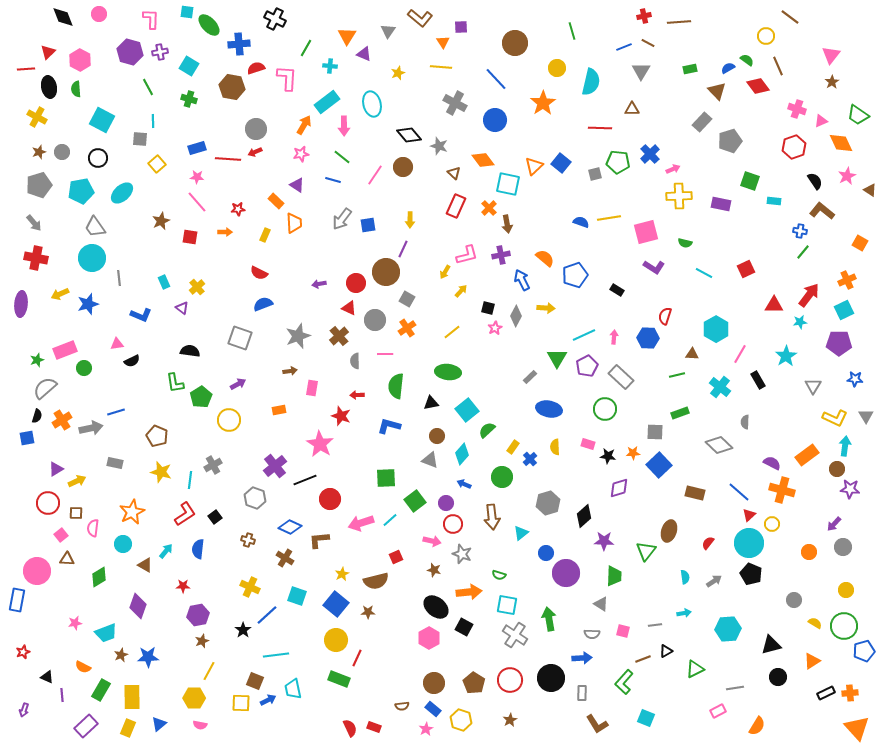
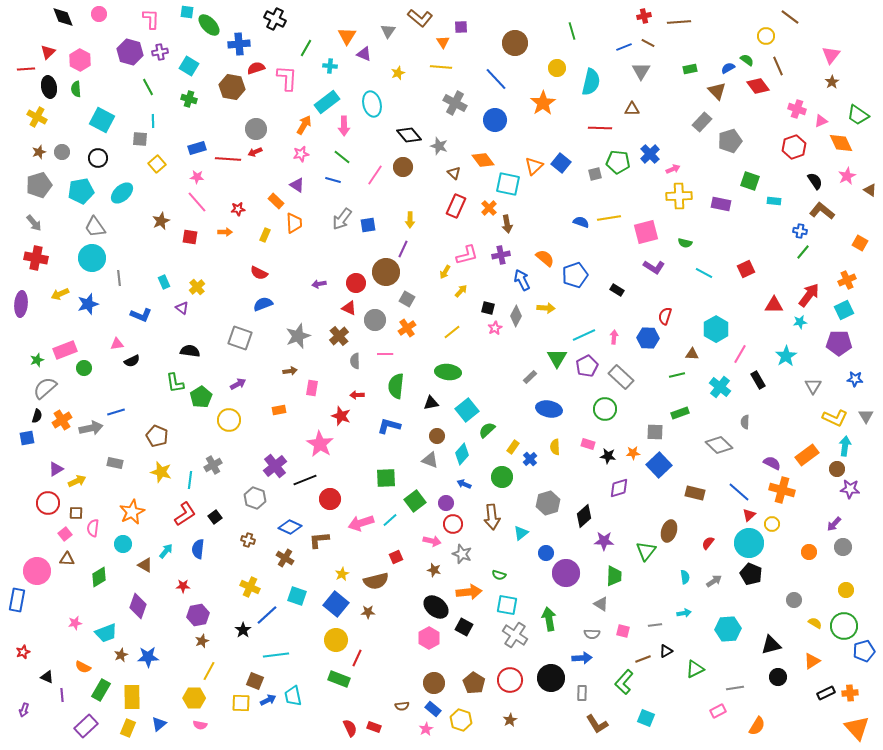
pink square at (61, 535): moved 4 px right, 1 px up
cyan trapezoid at (293, 689): moved 7 px down
